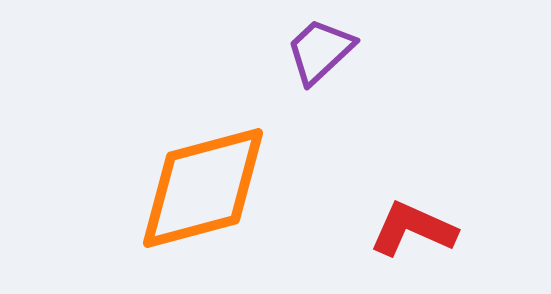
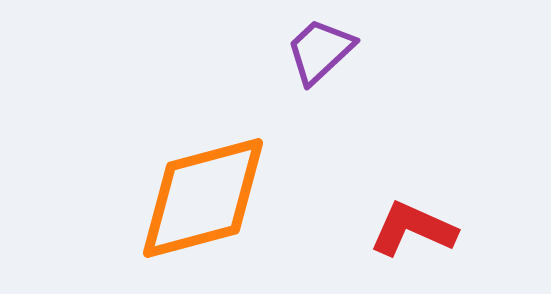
orange diamond: moved 10 px down
